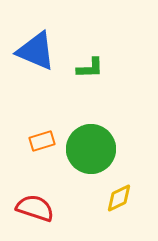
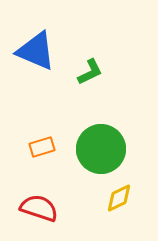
green L-shape: moved 4 px down; rotated 24 degrees counterclockwise
orange rectangle: moved 6 px down
green circle: moved 10 px right
red semicircle: moved 4 px right
